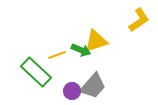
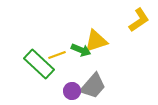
green rectangle: moved 3 px right, 8 px up
